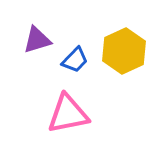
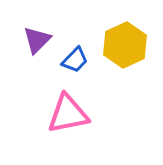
purple triangle: rotated 28 degrees counterclockwise
yellow hexagon: moved 1 px right, 6 px up
